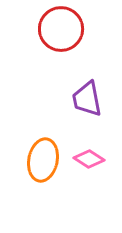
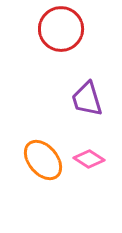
purple trapezoid: rotated 6 degrees counterclockwise
orange ellipse: rotated 51 degrees counterclockwise
